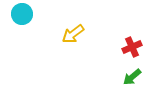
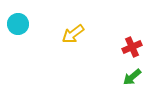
cyan circle: moved 4 px left, 10 px down
